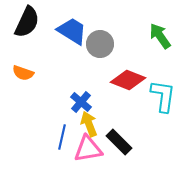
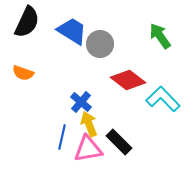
red diamond: rotated 16 degrees clockwise
cyan L-shape: moved 3 px down; rotated 52 degrees counterclockwise
